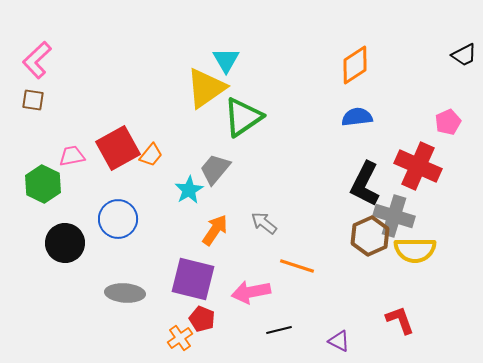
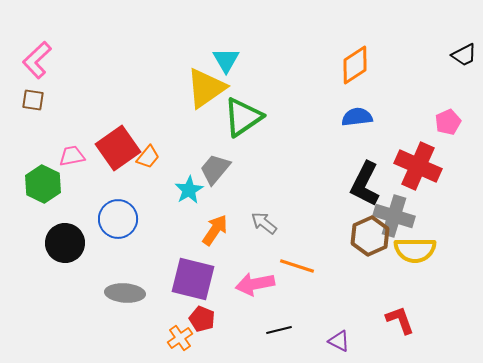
red square: rotated 6 degrees counterclockwise
orange trapezoid: moved 3 px left, 2 px down
pink arrow: moved 4 px right, 8 px up
